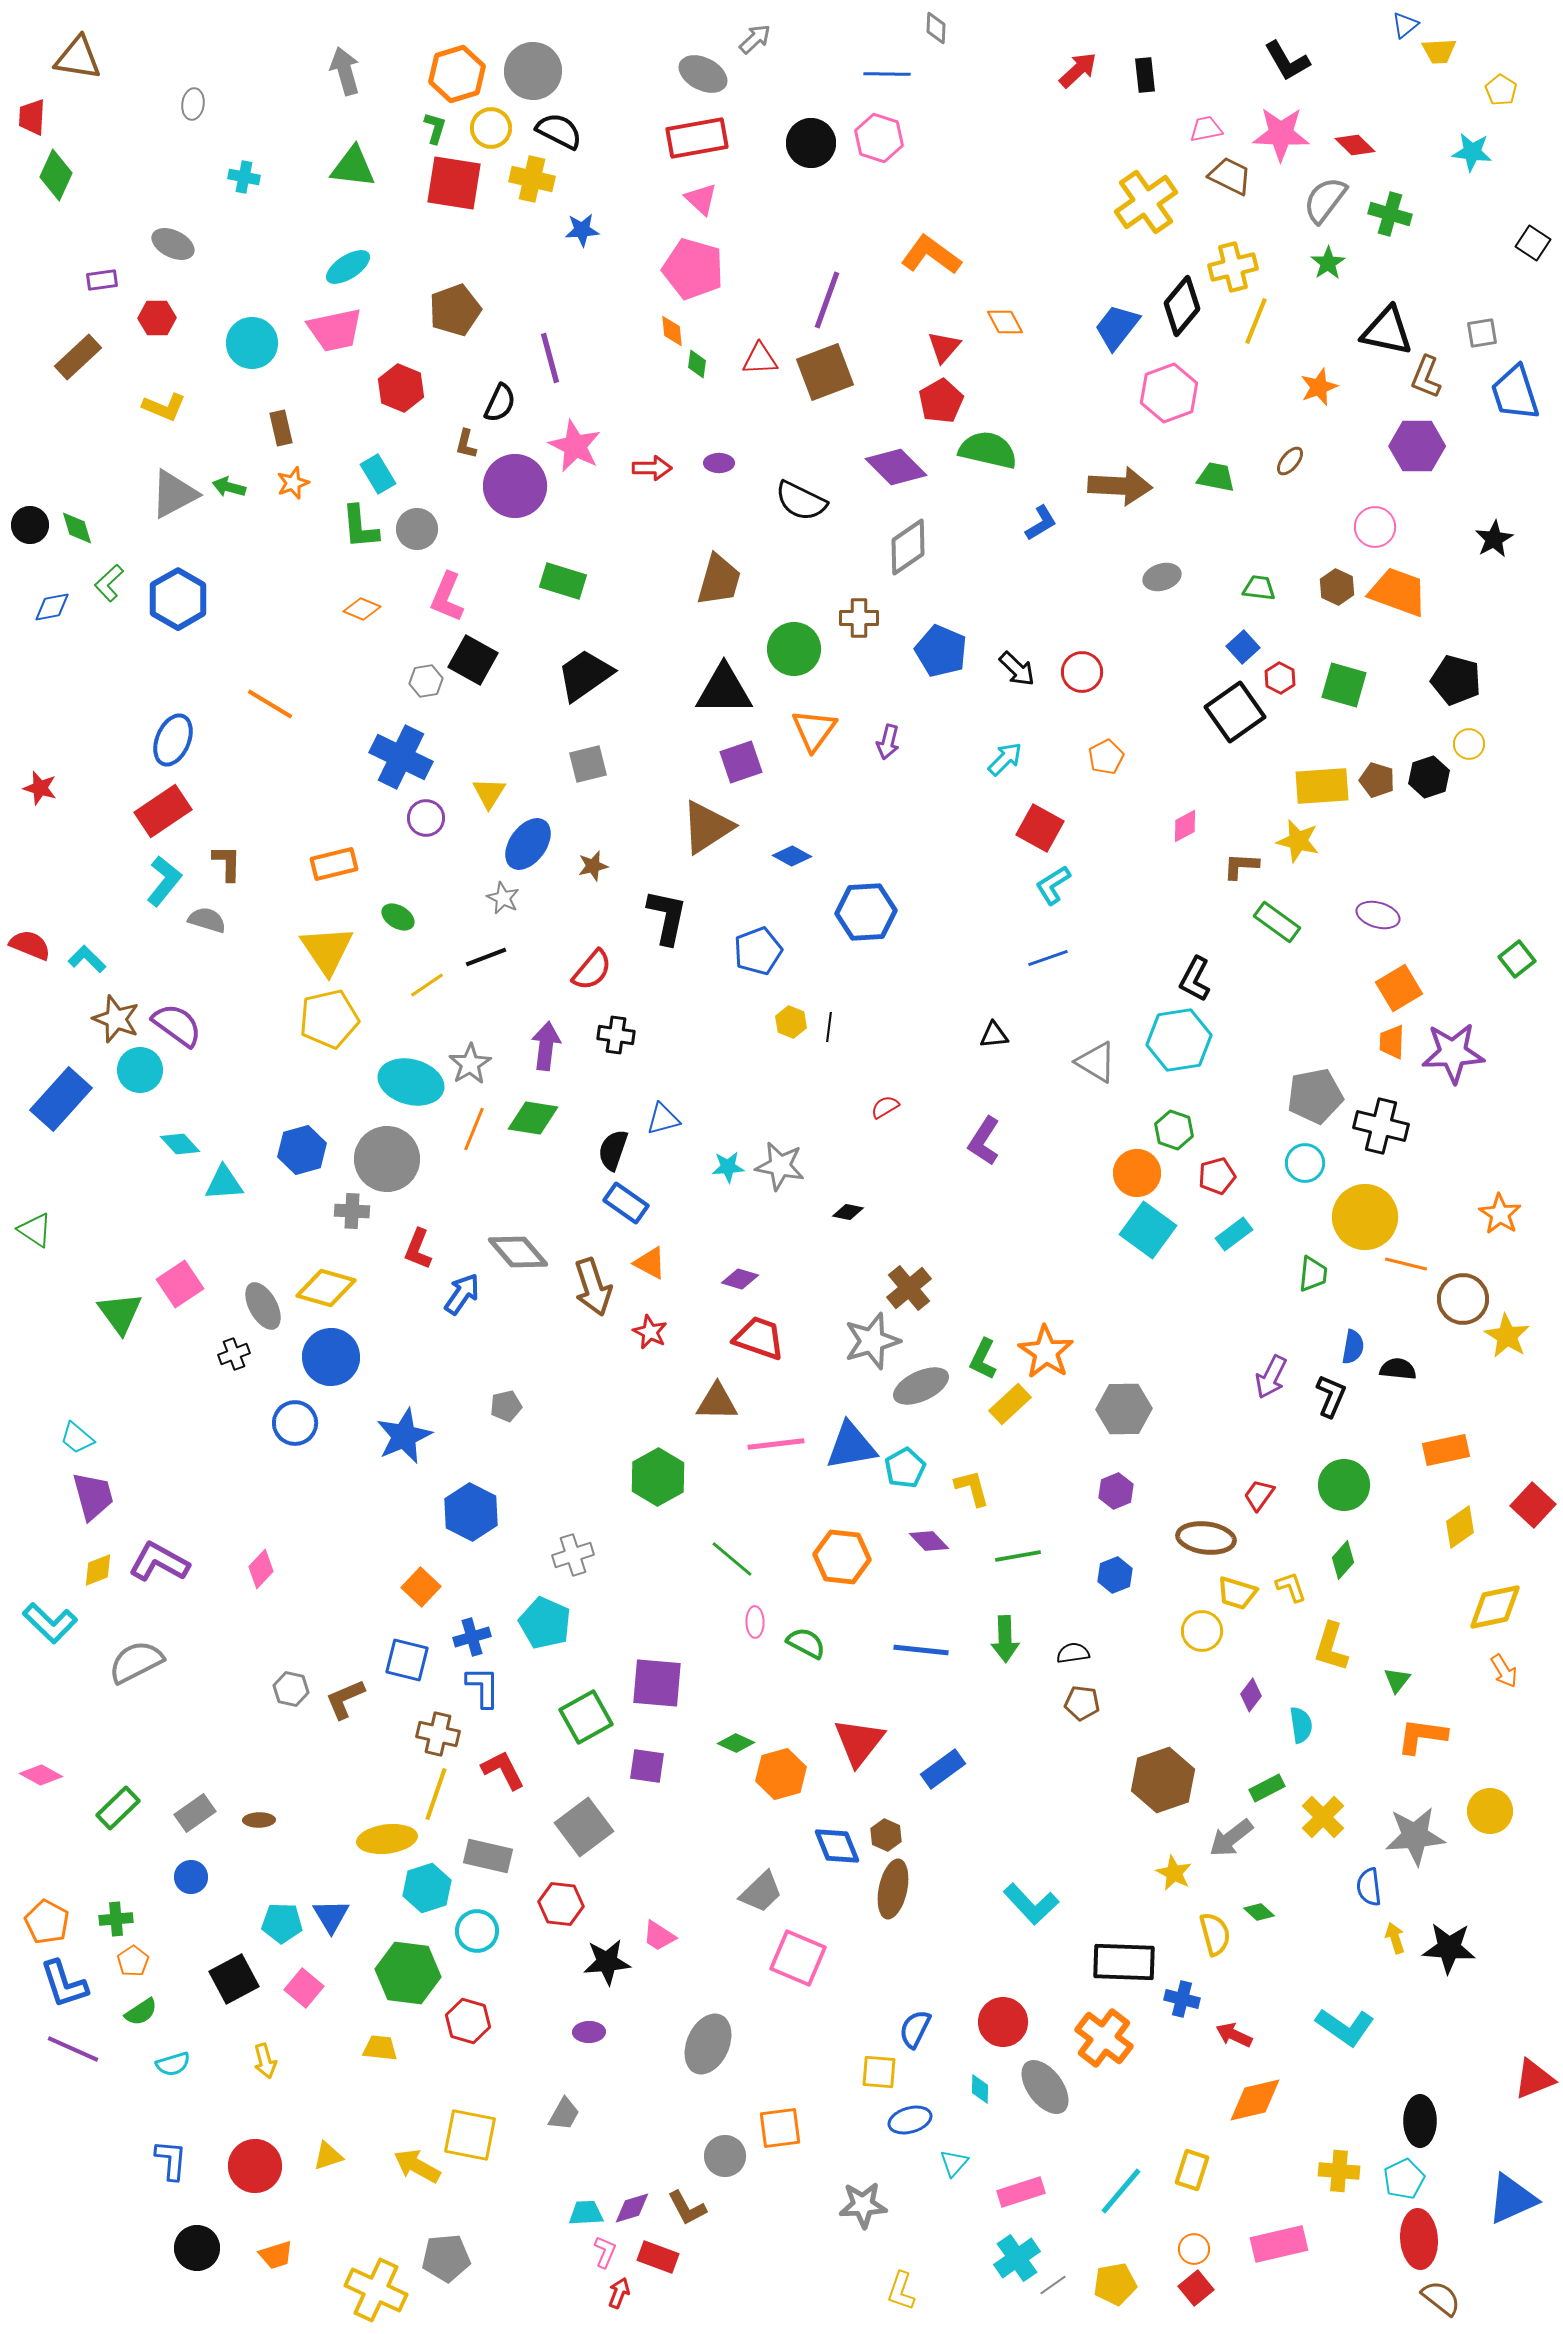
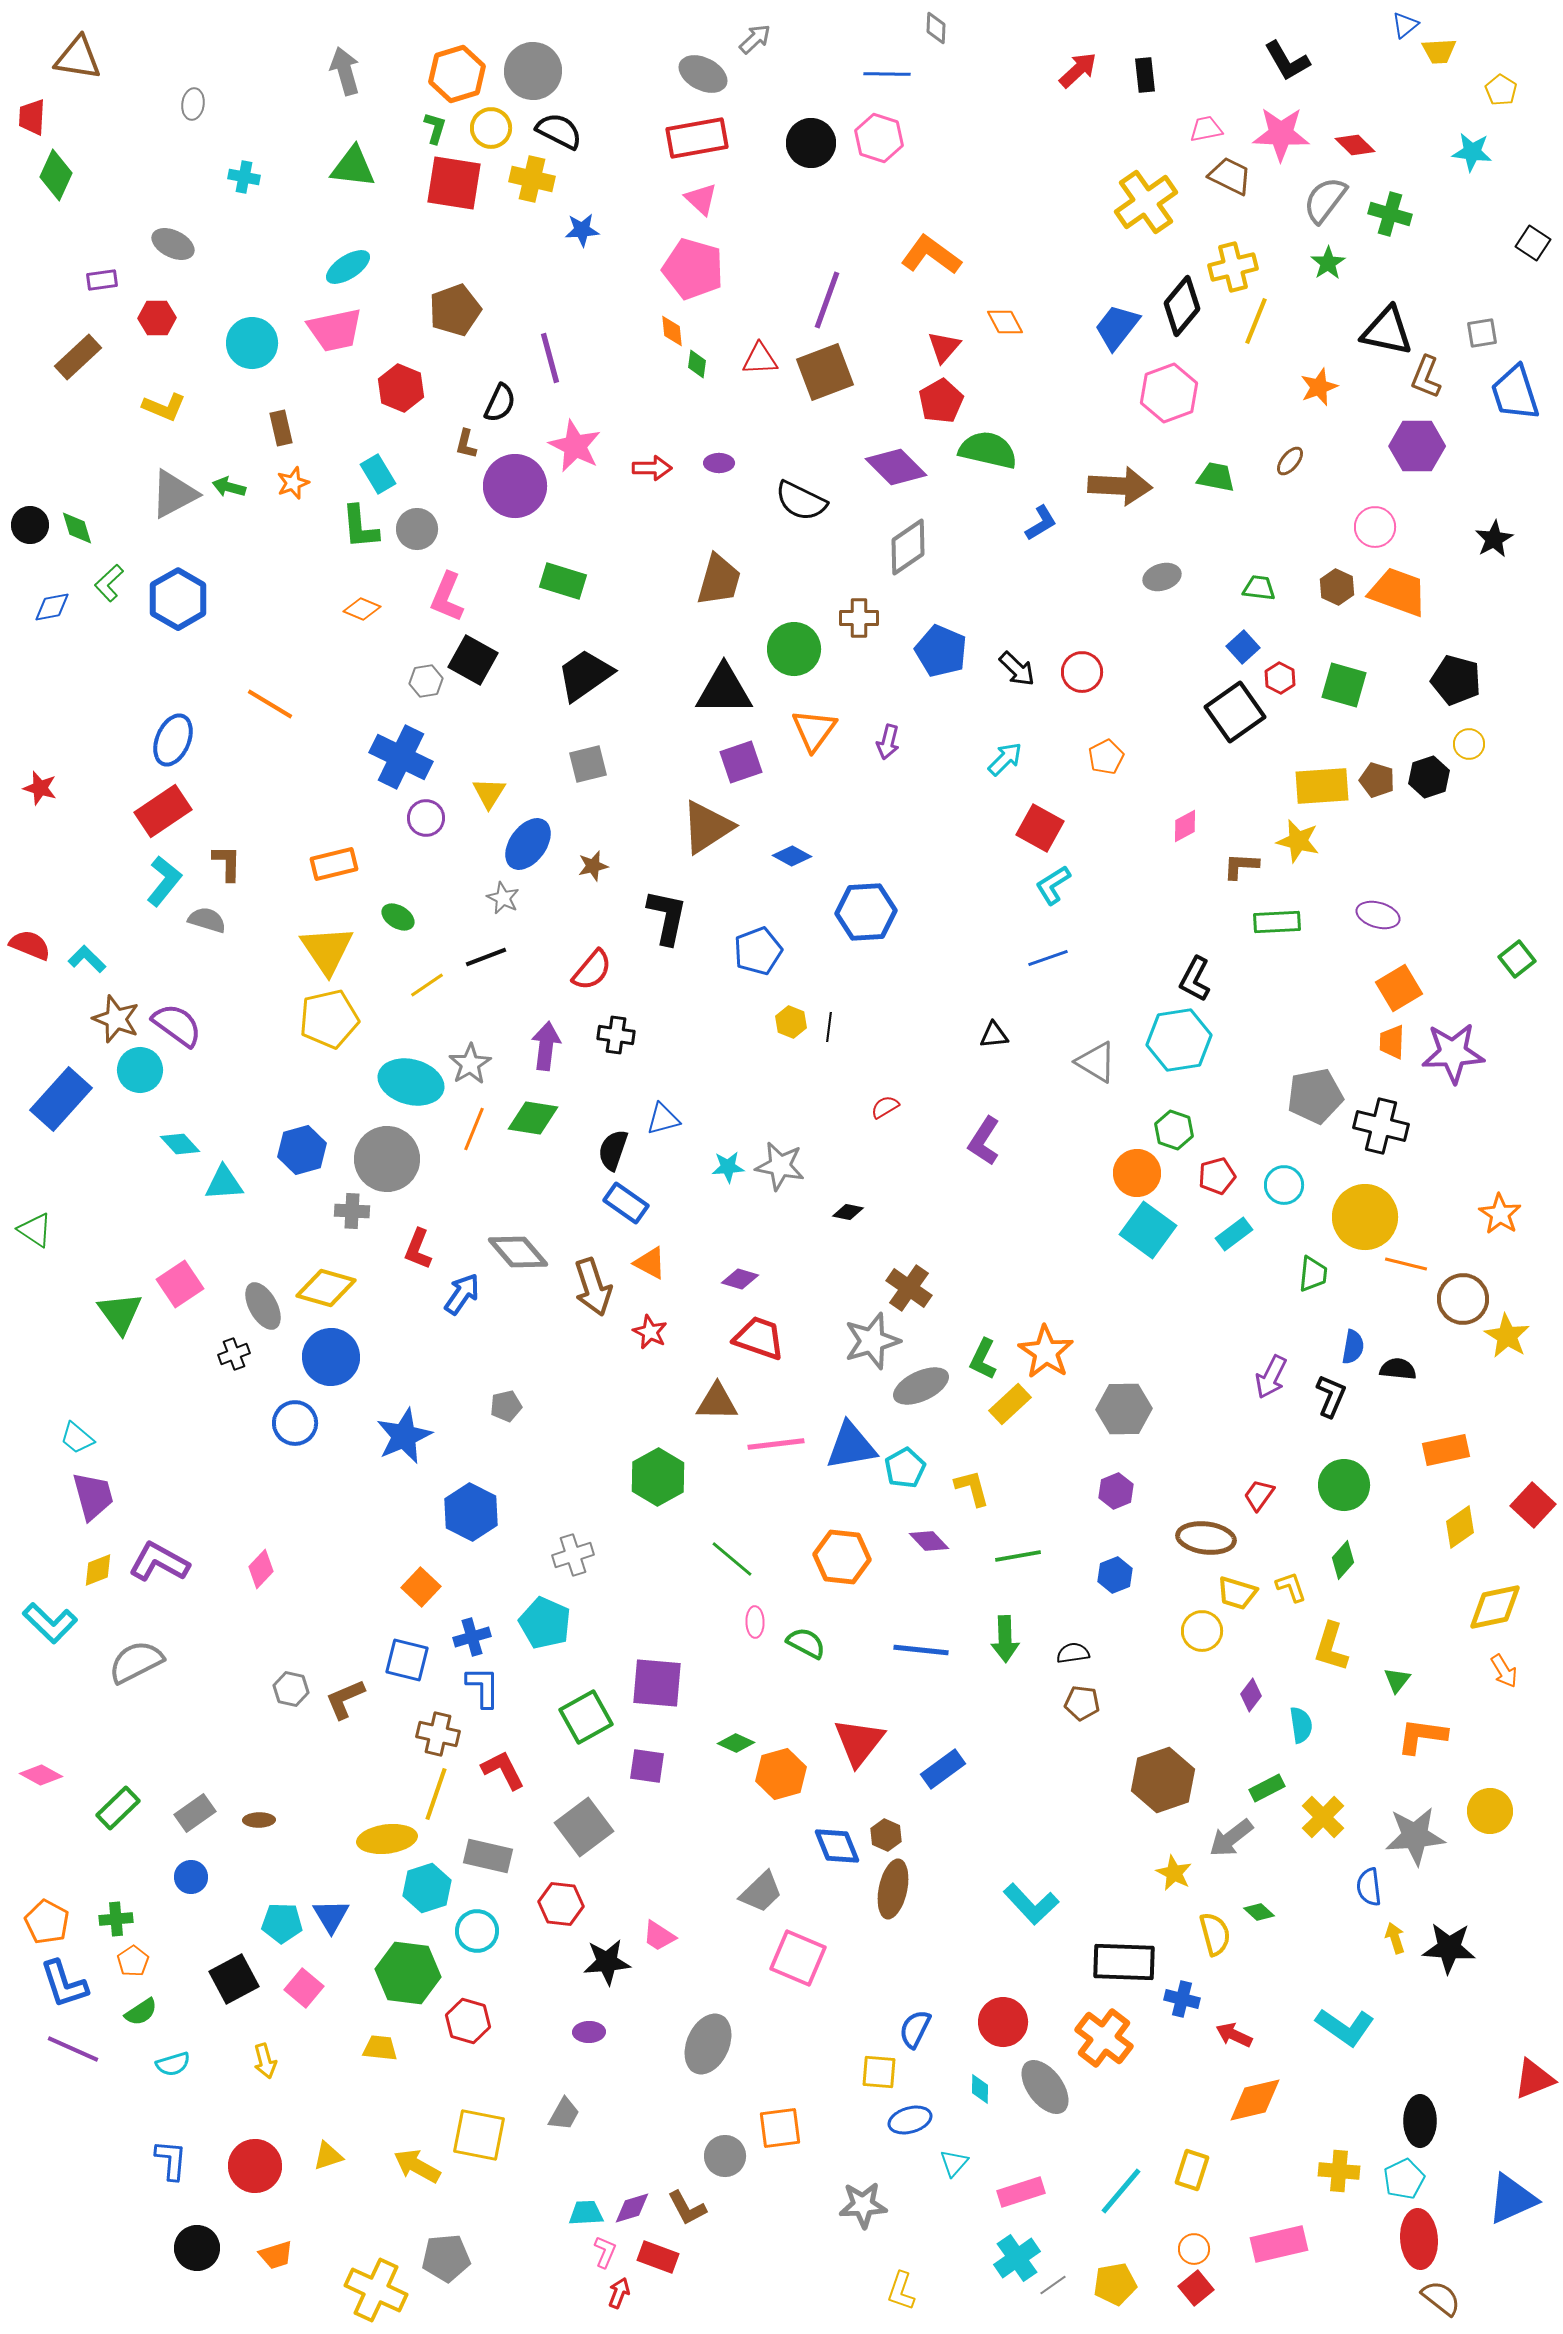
green rectangle at (1277, 922): rotated 39 degrees counterclockwise
cyan circle at (1305, 1163): moved 21 px left, 22 px down
brown cross at (909, 1288): rotated 15 degrees counterclockwise
yellow square at (470, 2135): moved 9 px right
